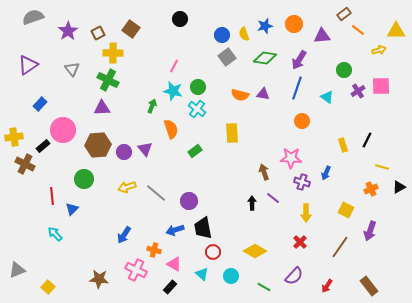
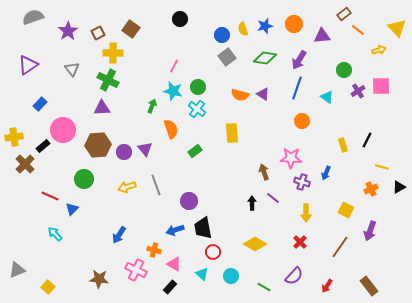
yellow triangle at (396, 31): moved 1 px right, 3 px up; rotated 48 degrees clockwise
yellow semicircle at (244, 34): moved 1 px left, 5 px up
purple triangle at (263, 94): rotated 24 degrees clockwise
brown cross at (25, 164): rotated 18 degrees clockwise
gray line at (156, 193): moved 8 px up; rotated 30 degrees clockwise
red line at (52, 196): moved 2 px left; rotated 60 degrees counterclockwise
blue arrow at (124, 235): moved 5 px left
yellow diamond at (255, 251): moved 7 px up
